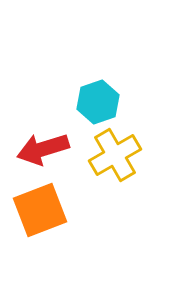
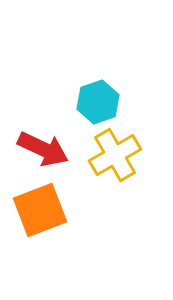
red arrow: rotated 138 degrees counterclockwise
